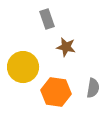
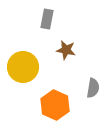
gray rectangle: rotated 30 degrees clockwise
brown star: moved 3 px down
orange hexagon: moved 1 px left, 13 px down; rotated 16 degrees clockwise
